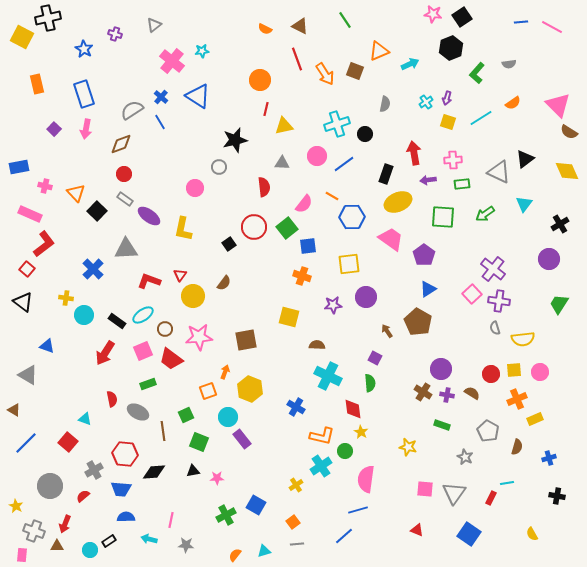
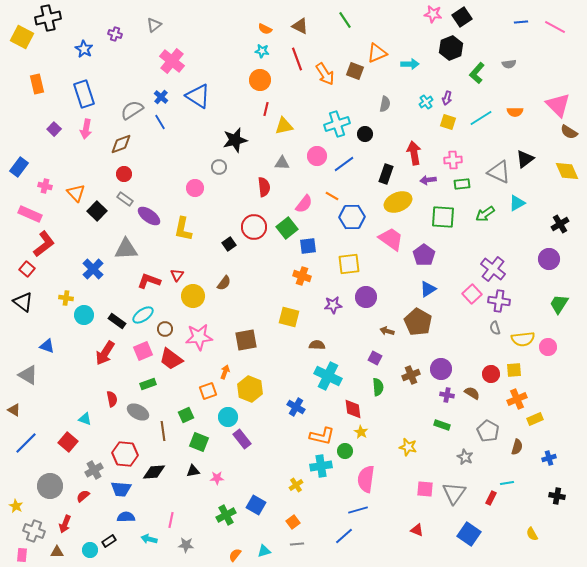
pink line at (552, 27): moved 3 px right
cyan star at (202, 51): moved 60 px right; rotated 16 degrees clockwise
orange triangle at (379, 51): moved 2 px left, 2 px down
cyan arrow at (410, 64): rotated 24 degrees clockwise
orange semicircle at (513, 103): moved 2 px right, 9 px down; rotated 35 degrees clockwise
blue rectangle at (19, 167): rotated 42 degrees counterclockwise
cyan triangle at (524, 204): moved 7 px left, 1 px up; rotated 24 degrees clockwise
red triangle at (180, 275): moved 3 px left
brown arrow at (387, 331): rotated 40 degrees counterclockwise
pink circle at (540, 372): moved 8 px right, 25 px up
green semicircle at (370, 383): moved 8 px right, 4 px down
brown cross at (423, 392): moved 12 px left, 17 px up; rotated 36 degrees clockwise
cyan cross at (321, 466): rotated 25 degrees clockwise
brown triangle at (57, 546): moved 6 px down
